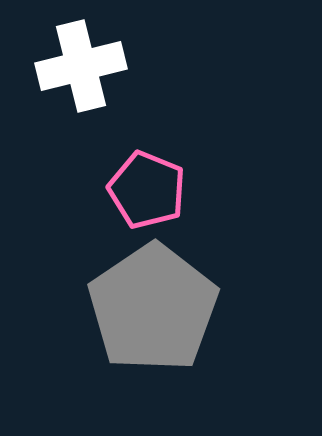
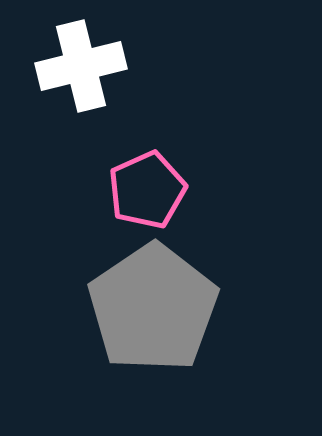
pink pentagon: rotated 26 degrees clockwise
